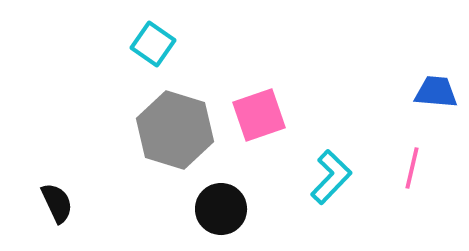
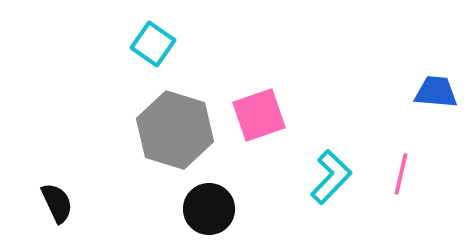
pink line: moved 11 px left, 6 px down
black circle: moved 12 px left
